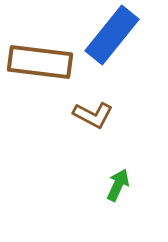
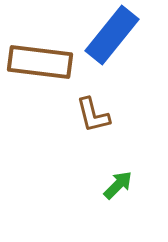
brown L-shape: rotated 48 degrees clockwise
green arrow: rotated 20 degrees clockwise
